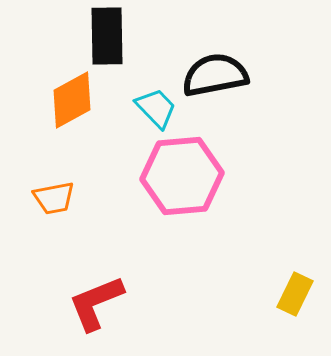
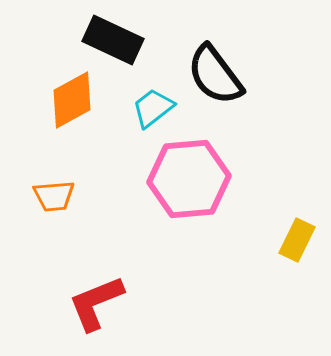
black rectangle: moved 6 px right, 4 px down; rotated 64 degrees counterclockwise
black semicircle: rotated 116 degrees counterclockwise
cyan trapezoid: moved 3 px left; rotated 84 degrees counterclockwise
pink hexagon: moved 7 px right, 3 px down
orange trapezoid: moved 2 px up; rotated 6 degrees clockwise
yellow rectangle: moved 2 px right, 54 px up
